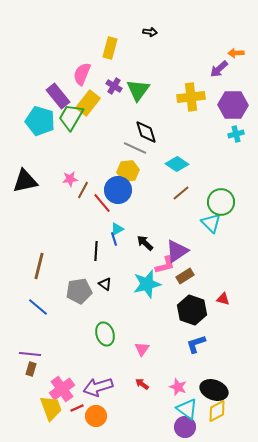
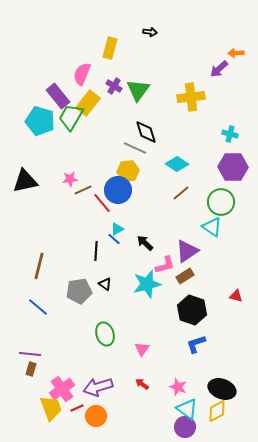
purple hexagon at (233, 105): moved 62 px down
cyan cross at (236, 134): moved 6 px left; rotated 28 degrees clockwise
brown line at (83, 190): rotated 36 degrees clockwise
cyan triangle at (211, 223): moved 1 px right, 4 px down; rotated 10 degrees counterclockwise
blue line at (114, 239): rotated 32 degrees counterclockwise
purple triangle at (177, 251): moved 10 px right
red triangle at (223, 299): moved 13 px right, 3 px up
black ellipse at (214, 390): moved 8 px right, 1 px up
